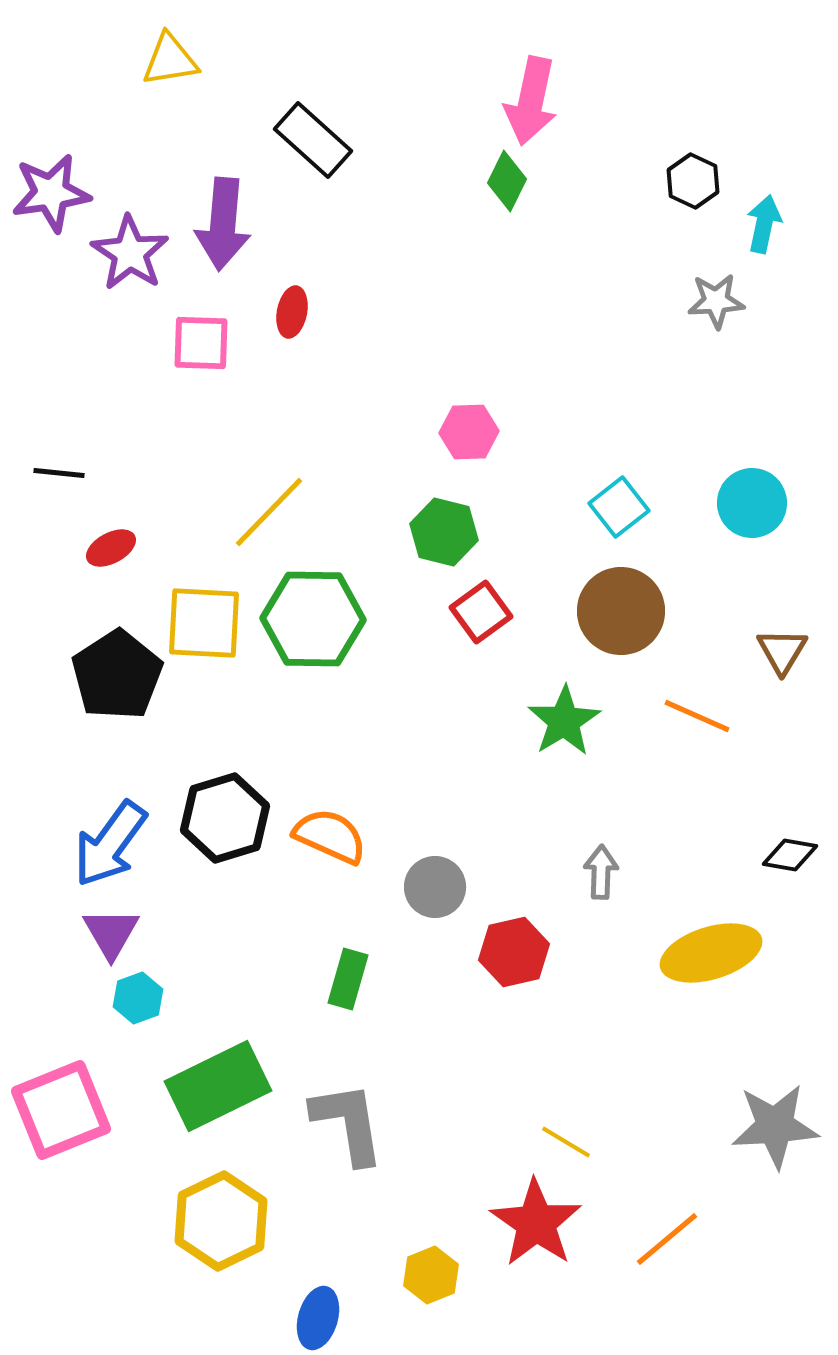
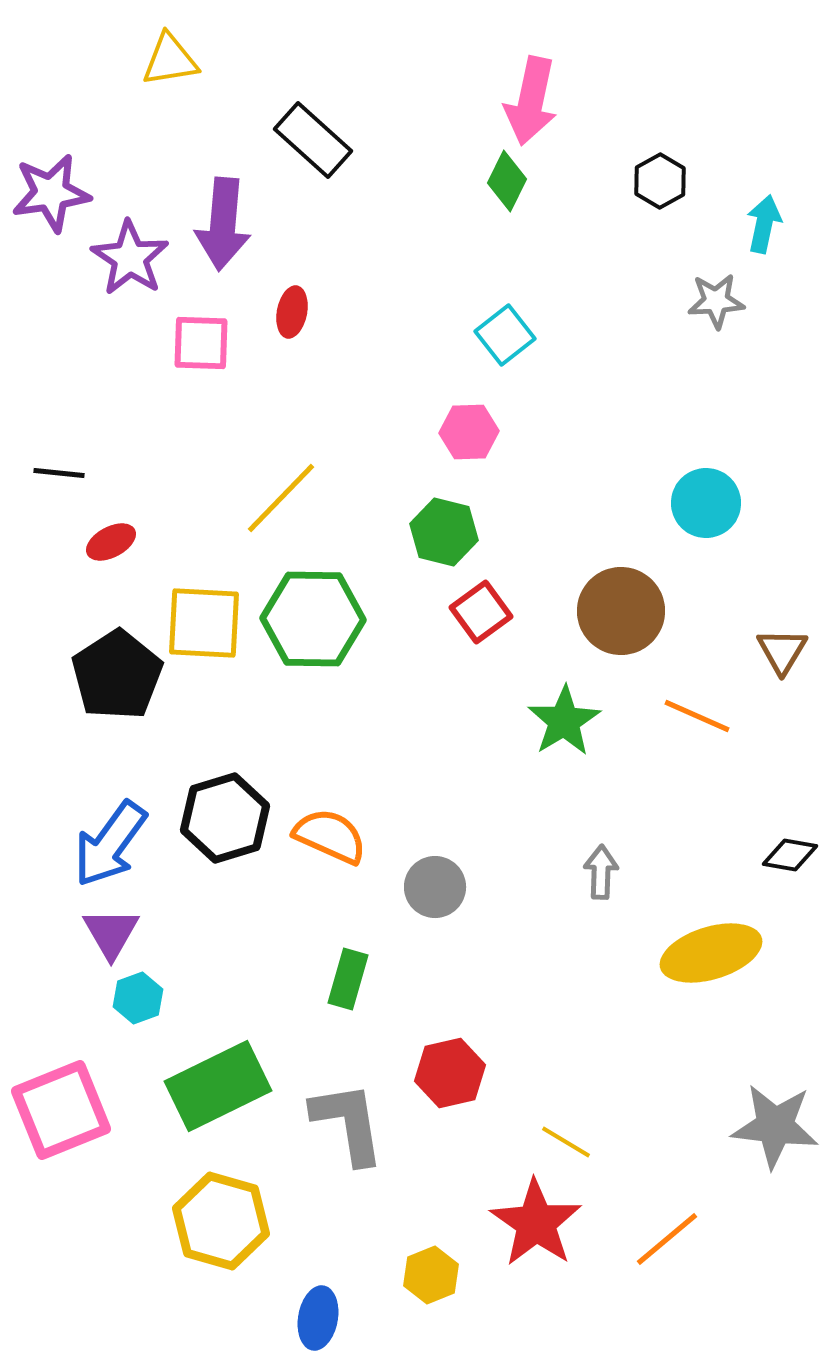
black hexagon at (693, 181): moved 33 px left; rotated 6 degrees clockwise
purple star at (130, 253): moved 5 px down
cyan circle at (752, 503): moved 46 px left
cyan square at (619, 507): moved 114 px left, 172 px up
yellow line at (269, 512): moved 12 px right, 14 px up
red ellipse at (111, 548): moved 6 px up
red hexagon at (514, 952): moved 64 px left, 121 px down
gray star at (775, 1126): rotated 10 degrees clockwise
yellow hexagon at (221, 1221): rotated 18 degrees counterclockwise
blue ellipse at (318, 1318): rotated 6 degrees counterclockwise
